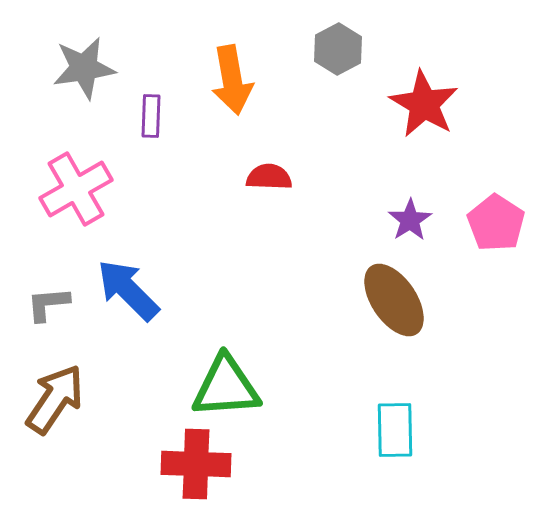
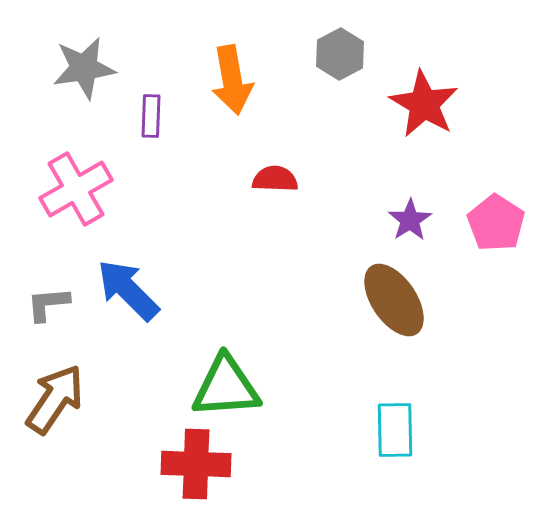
gray hexagon: moved 2 px right, 5 px down
red semicircle: moved 6 px right, 2 px down
